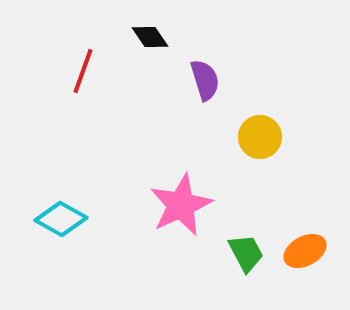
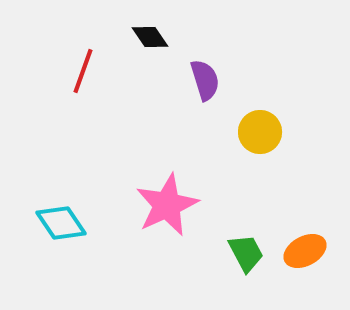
yellow circle: moved 5 px up
pink star: moved 14 px left
cyan diamond: moved 4 px down; rotated 27 degrees clockwise
